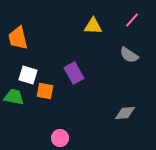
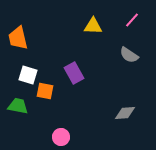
green trapezoid: moved 4 px right, 9 px down
pink circle: moved 1 px right, 1 px up
